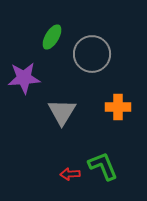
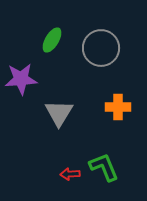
green ellipse: moved 3 px down
gray circle: moved 9 px right, 6 px up
purple star: moved 3 px left, 1 px down
gray triangle: moved 3 px left, 1 px down
green L-shape: moved 1 px right, 1 px down
